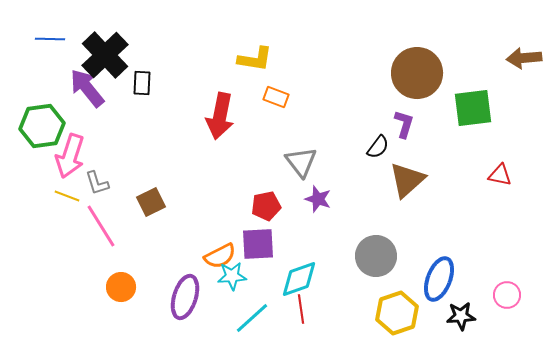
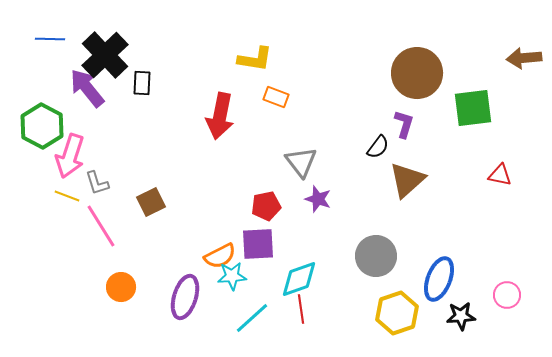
green hexagon: rotated 24 degrees counterclockwise
